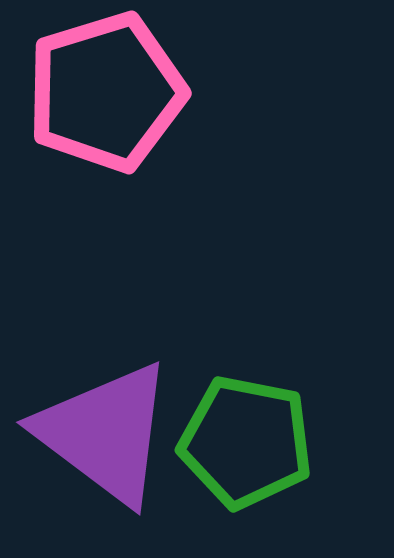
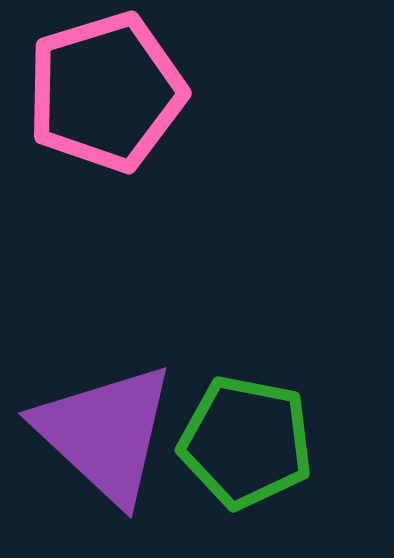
purple triangle: rotated 6 degrees clockwise
